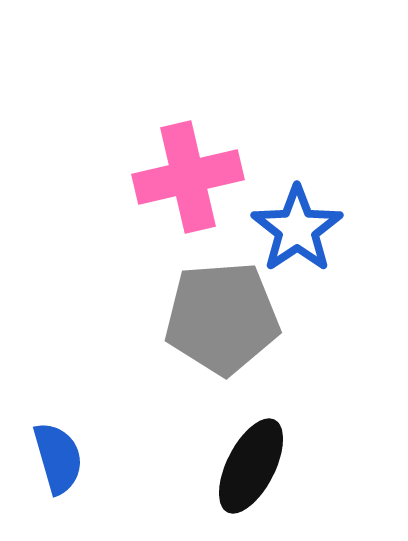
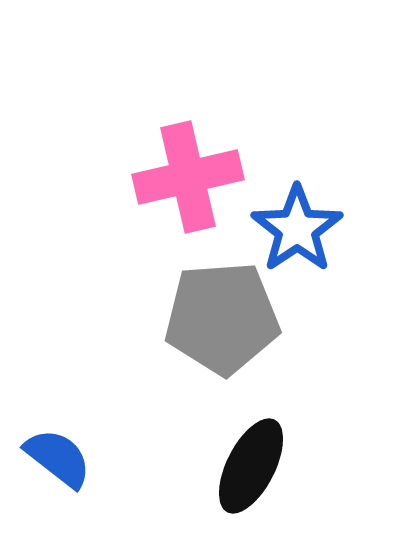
blue semicircle: rotated 36 degrees counterclockwise
